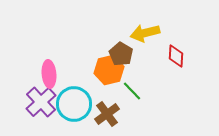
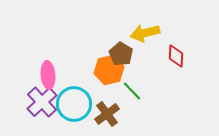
pink ellipse: moved 1 px left, 1 px down
purple cross: moved 1 px right
